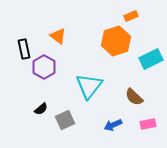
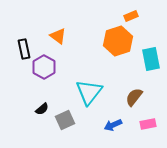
orange hexagon: moved 2 px right
cyan rectangle: rotated 75 degrees counterclockwise
cyan triangle: moved 6 px down
brown semicircle: rotated 84 degrees clockwise
black semicircle: moved 1 px right
